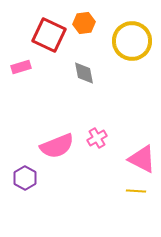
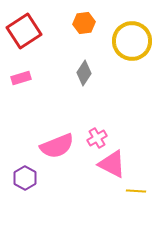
red square: moved 25 px left, 4 px up; rotated 32 degrees clockwise
pink rectangle: moved 11 px down
gray diamond: rotated 45 degrees clockwise
pink triangle: moved 30 px left, 5 px down
